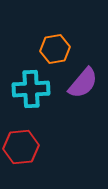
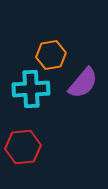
orange hexagon: moved 4 px left, 6 px down
red hexagon: moved 2 px right
